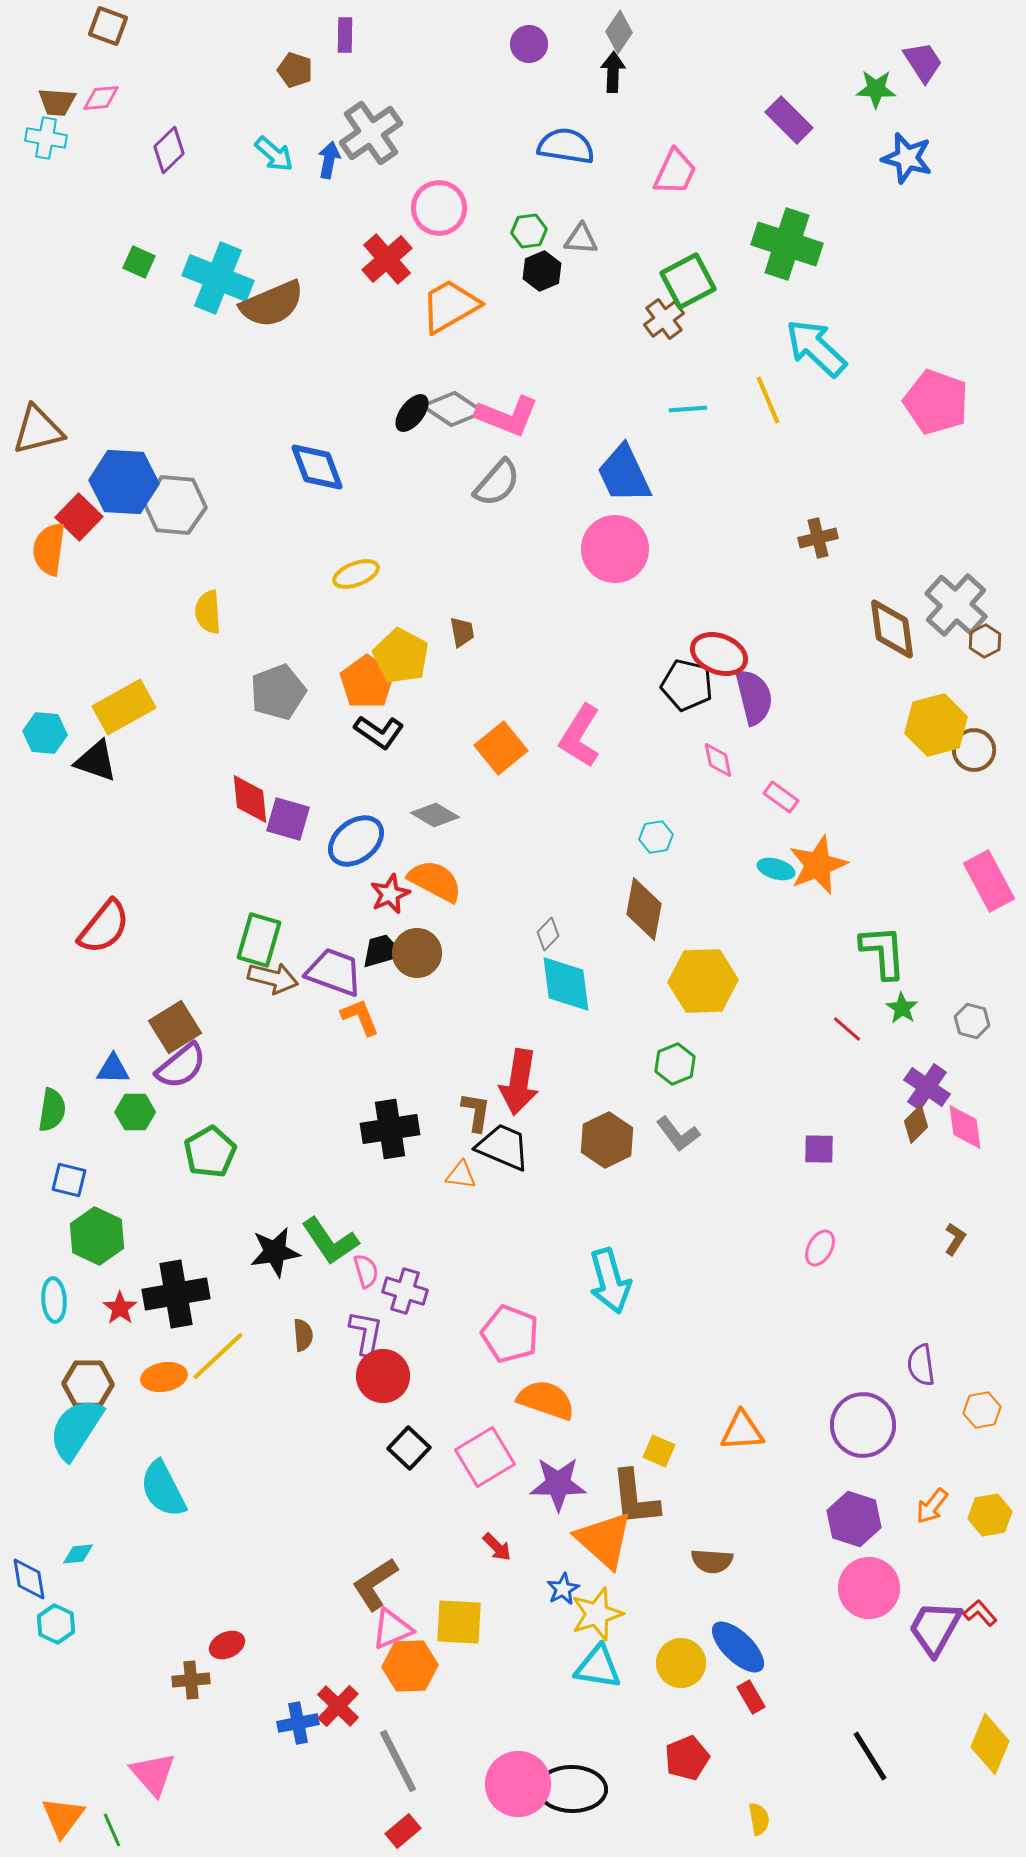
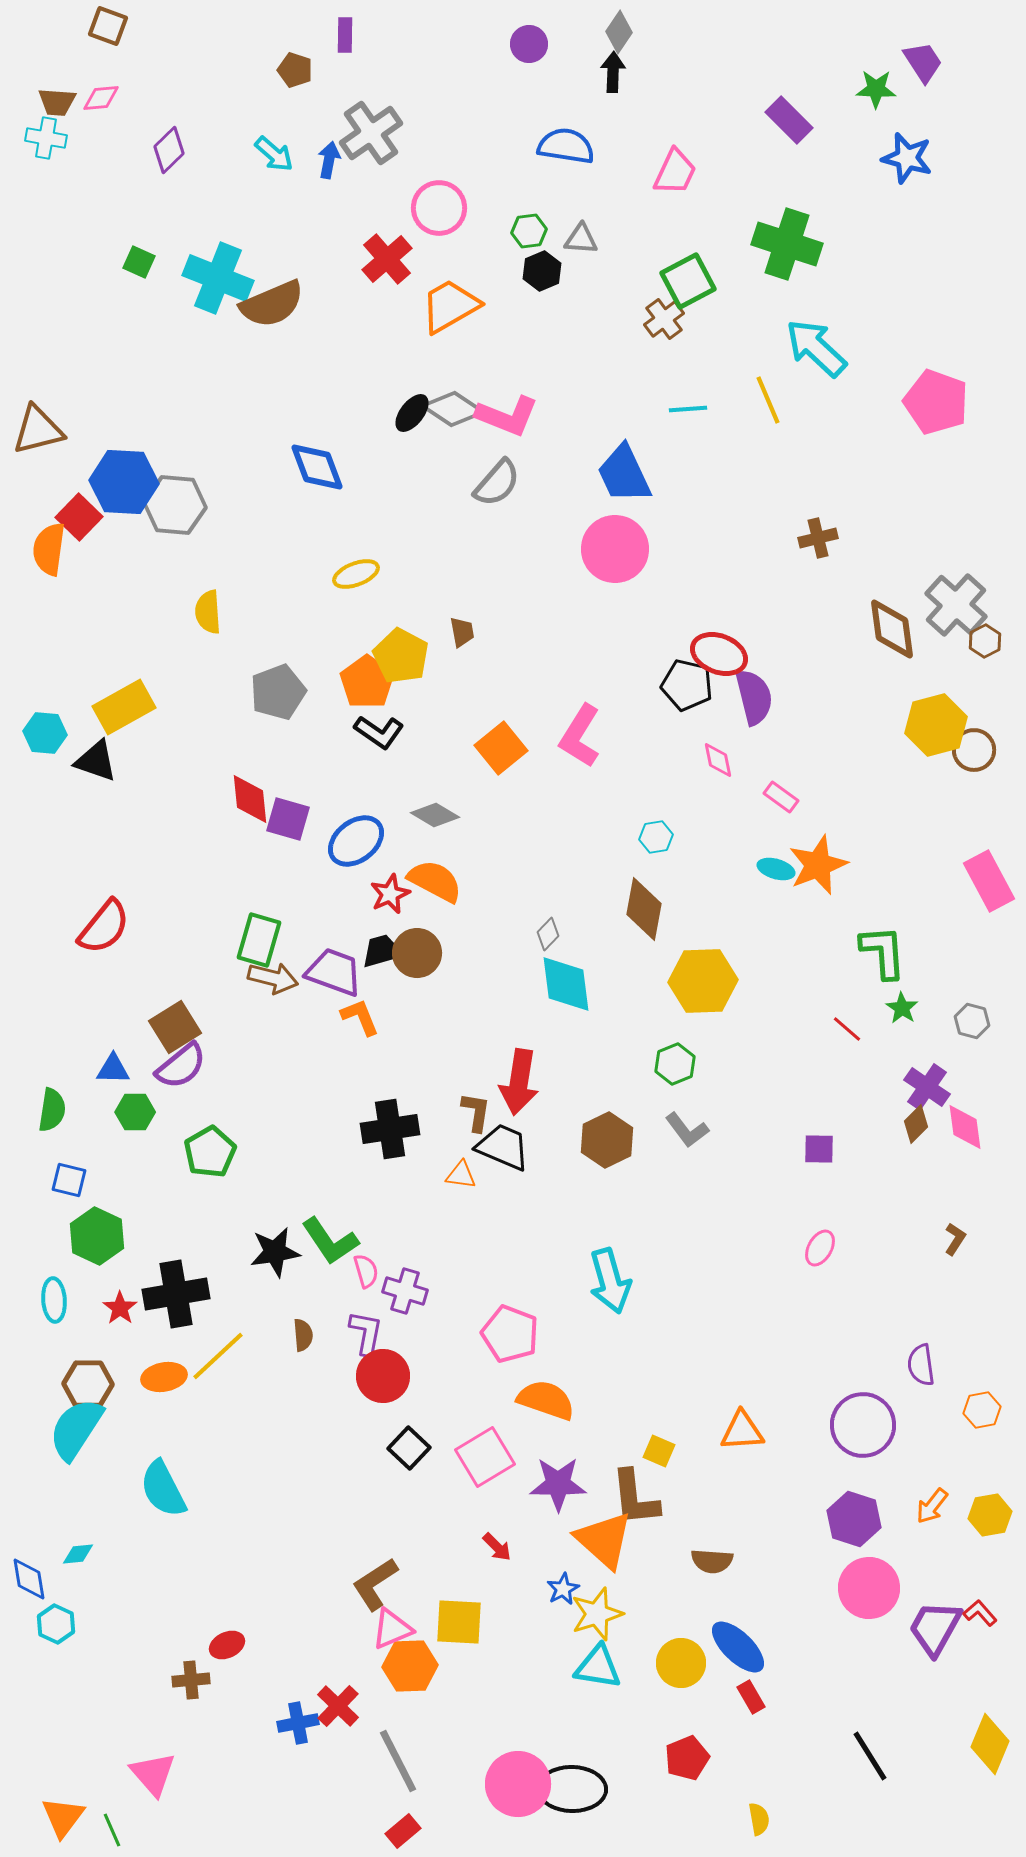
gray L-shape at (678, 1134): moved 9 px right, 4 px up
